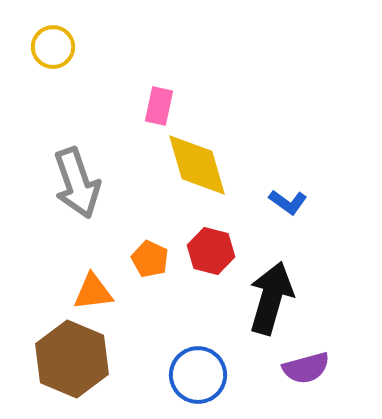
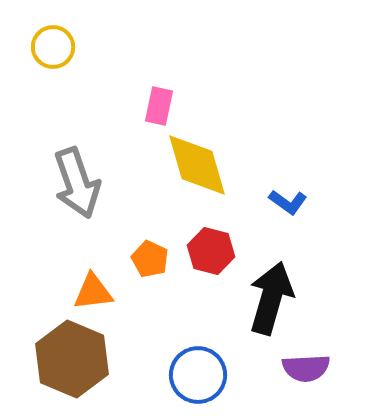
purple semicircle: rotated 12 degrees clockwise
